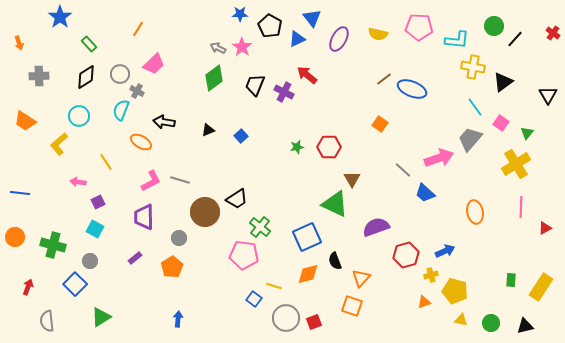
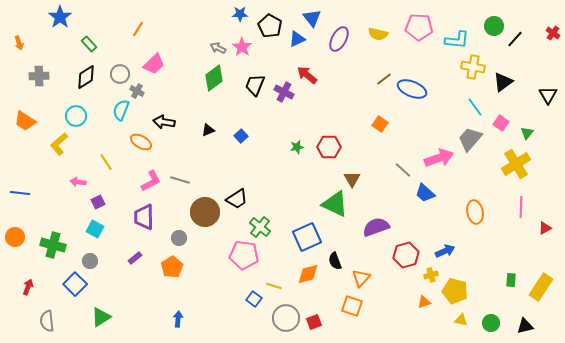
cyan circle at (79, 116): moved 3 px left
